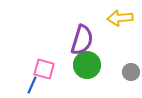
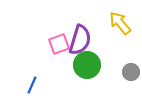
yellow arrow: moved 5 px down; rotated 55 degrees clockwise
purple semicircle: moved 2 px left
pink square: moved 15 px right, 25 px up; rotated 35 degrees counterclockwise
